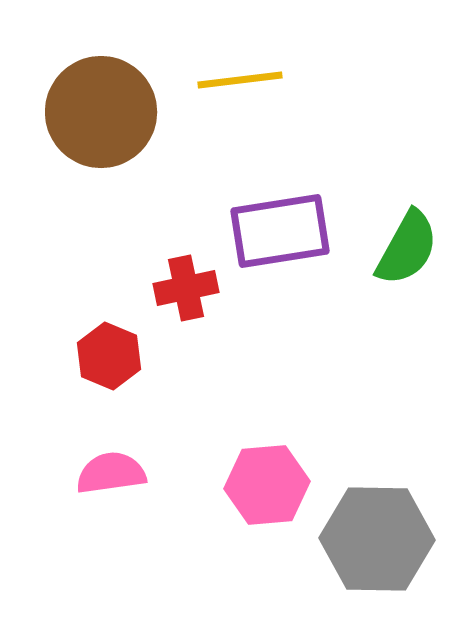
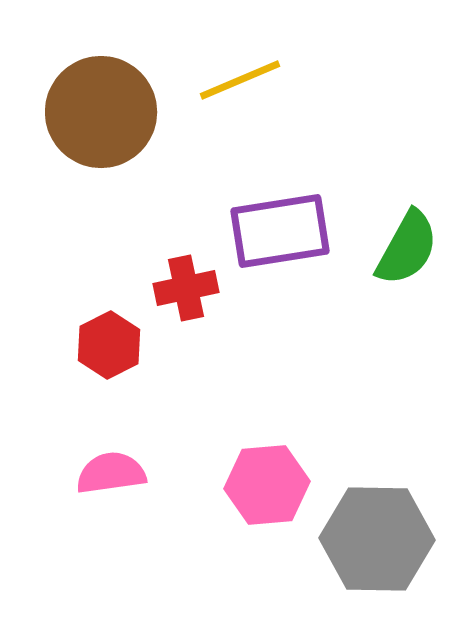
yellow line: rotated 16 degrees counterclockwise
red hexagon: moved 11 px up; rotated 10 degrees clockwise
